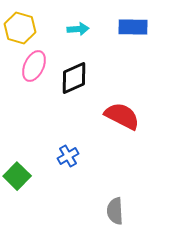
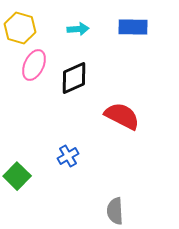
pink ellipse: moved 1 px up
